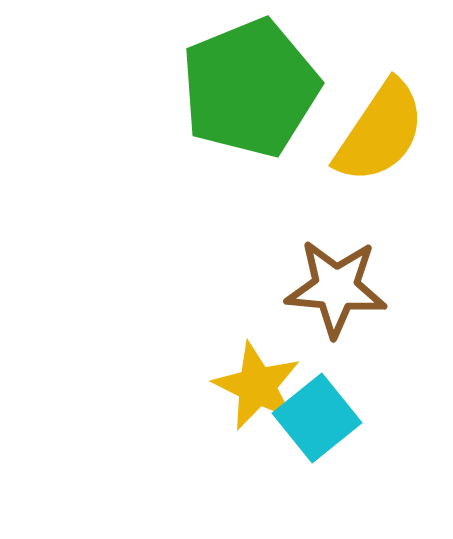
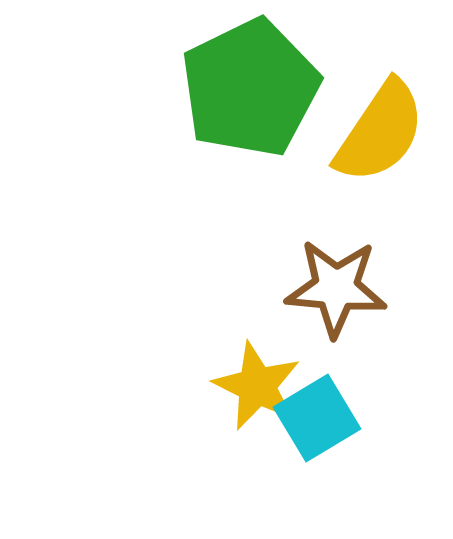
green pentagon: rotated 4 degrees counterclockwise
cyan square: rotated 8 degrees clockwise
